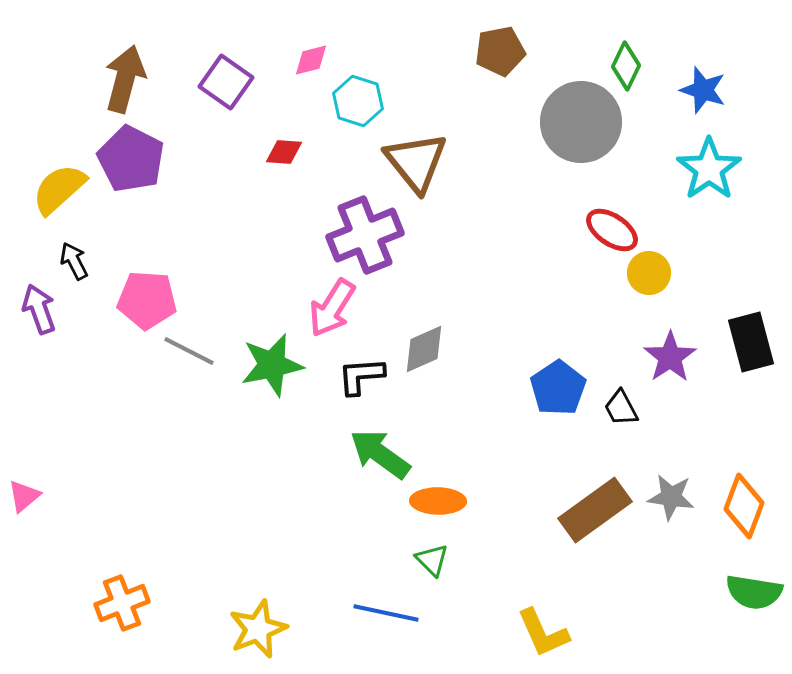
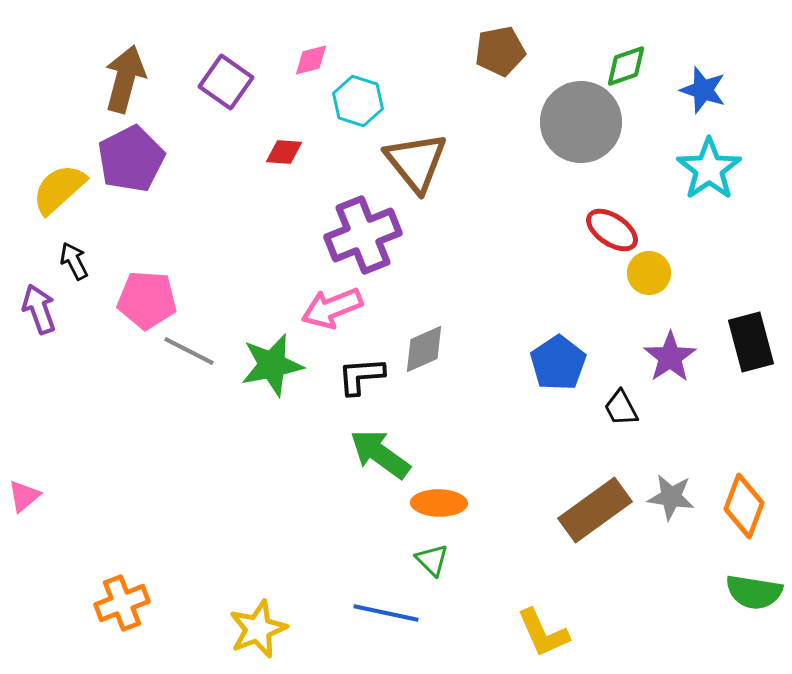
green diamond: rotated 45 degrees clockwise
purple pentagon: rotated 18 degrees clockwise
purple cross: moved 2 px left
pink arrow: rotated 36 degrees clockwise
blue pentagon: moved 25 px up
orange ellipse: moved 1 px right, 2 px down
